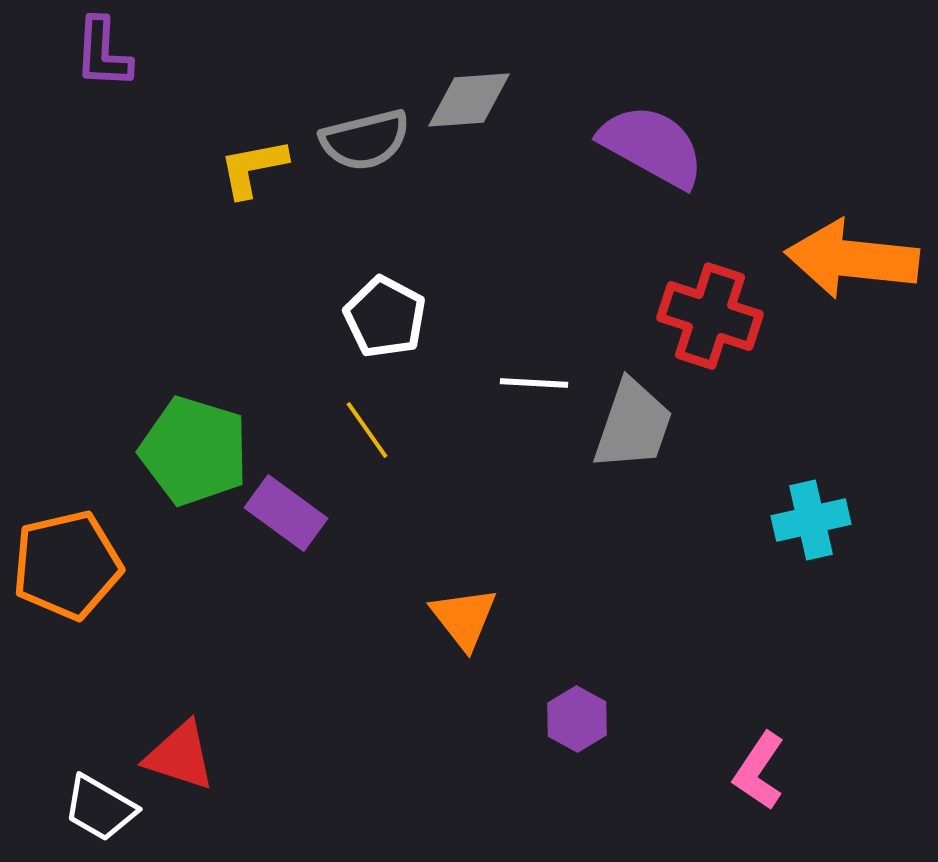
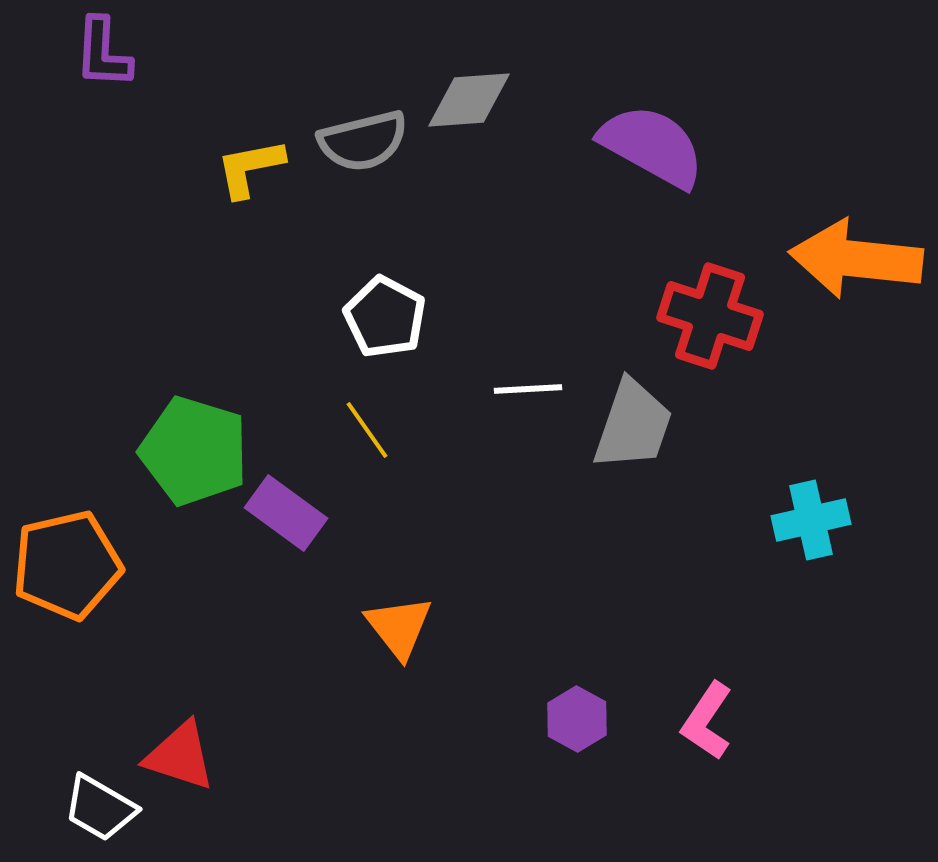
gray semicircle: moved 2 px left, 1 px down
yellow L-shape: moved 3 px left
orange arrow: moved 4 px right
white line: moved 6 px left, 6 px down; rotated 6 degrees counterclockwise
orange triangle: moved 65 px left, 9 px down
pink L-shape: moved 52 px left, 50 px up
